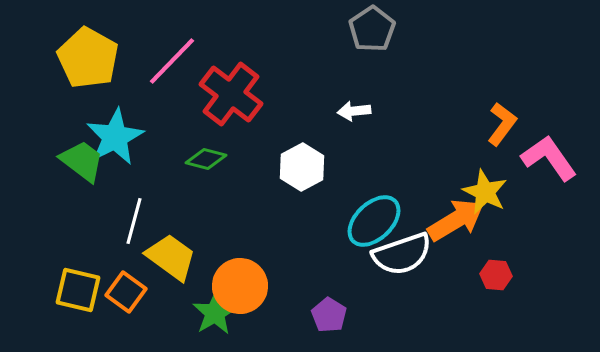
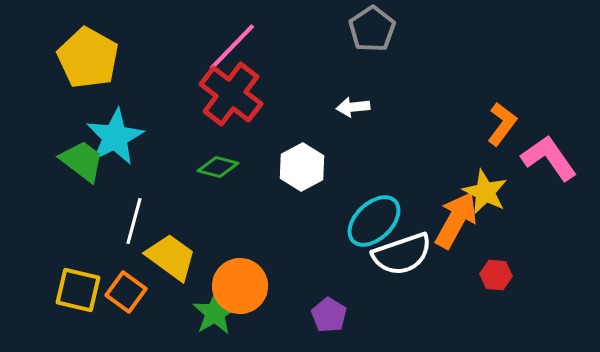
pink line: moved 60 px right, 14 px up
white arrow: moved 1 px left, 4 px up
green diamond: moved 12 px right, 8 px down
orange arrow: rotated 30 degrees counterclockwise
